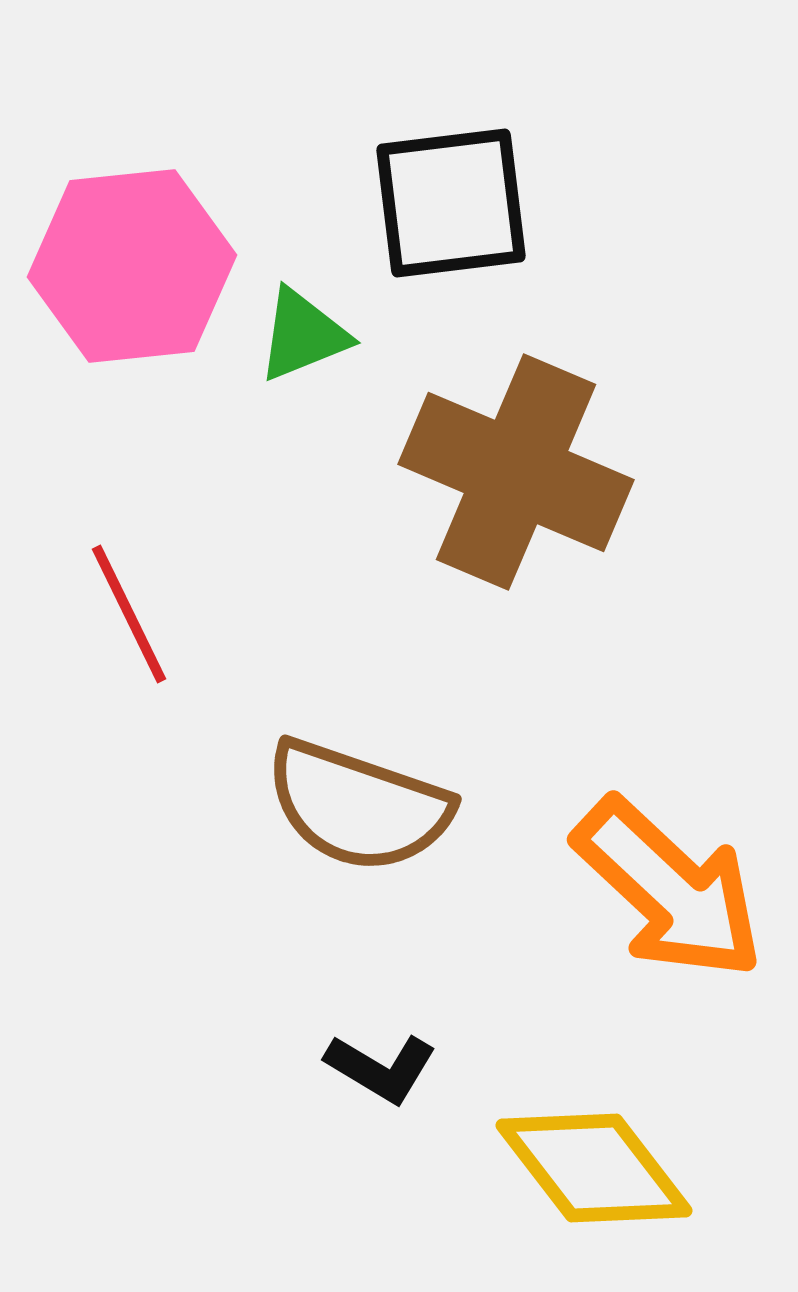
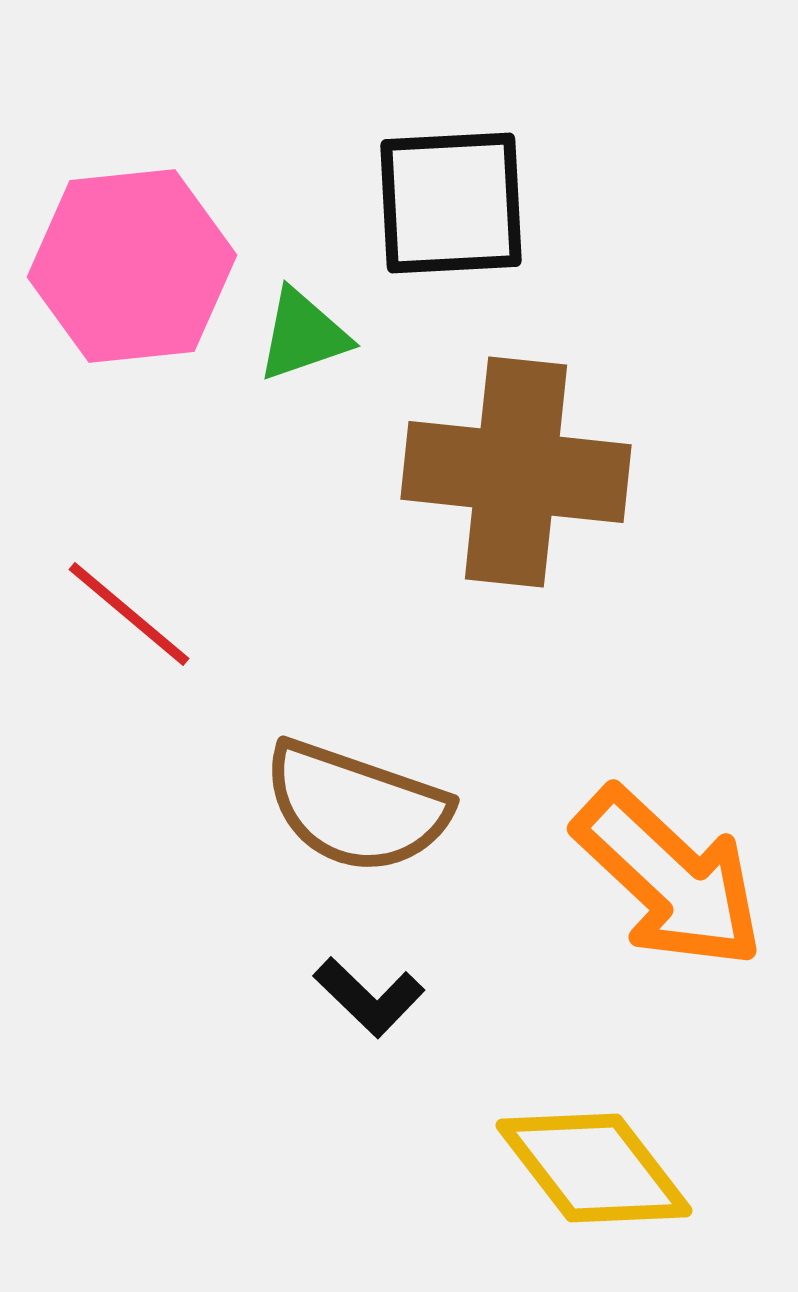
black square: rotated 4 degrees clockwise
green triangle: rotated 3 degrees clockwise
brown cross: rotated 17 degrees counterclockwise
red line: rotated 24 degrees counterclockwise
brown semicircle: moved 2 px left, 1 px down
orange arrow: moved 11 px up
black L-shape: moved 12 px left, 71 px up; rotated 13 degrees clockwise
